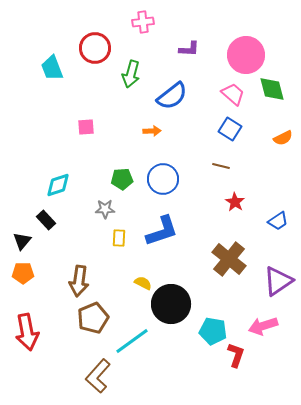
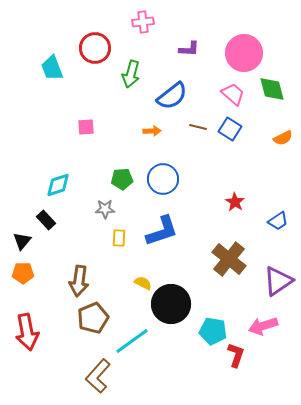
pink circle: moved 2 px left, 2 px up
brown line: moved 23 px left, 39 px up
